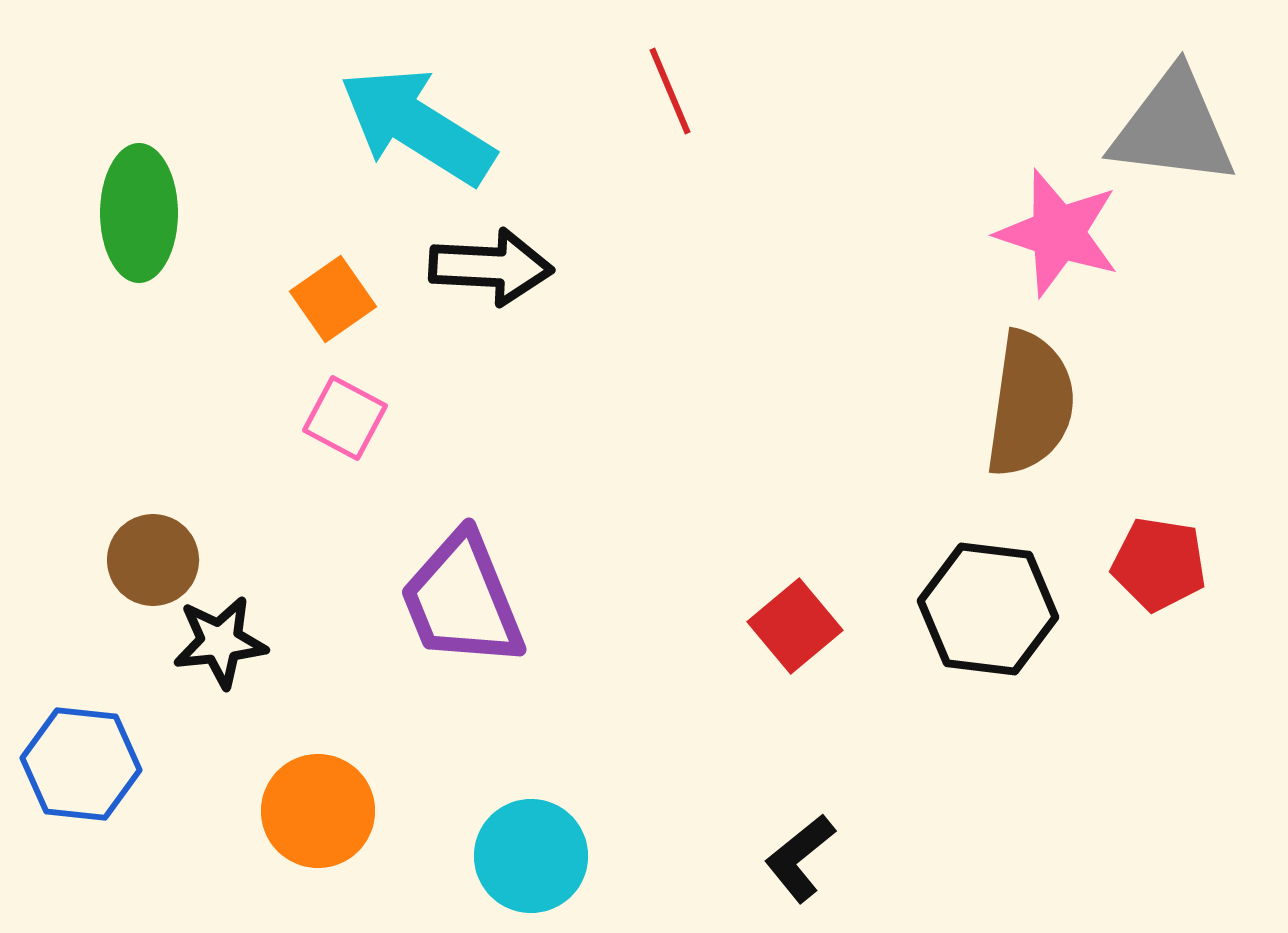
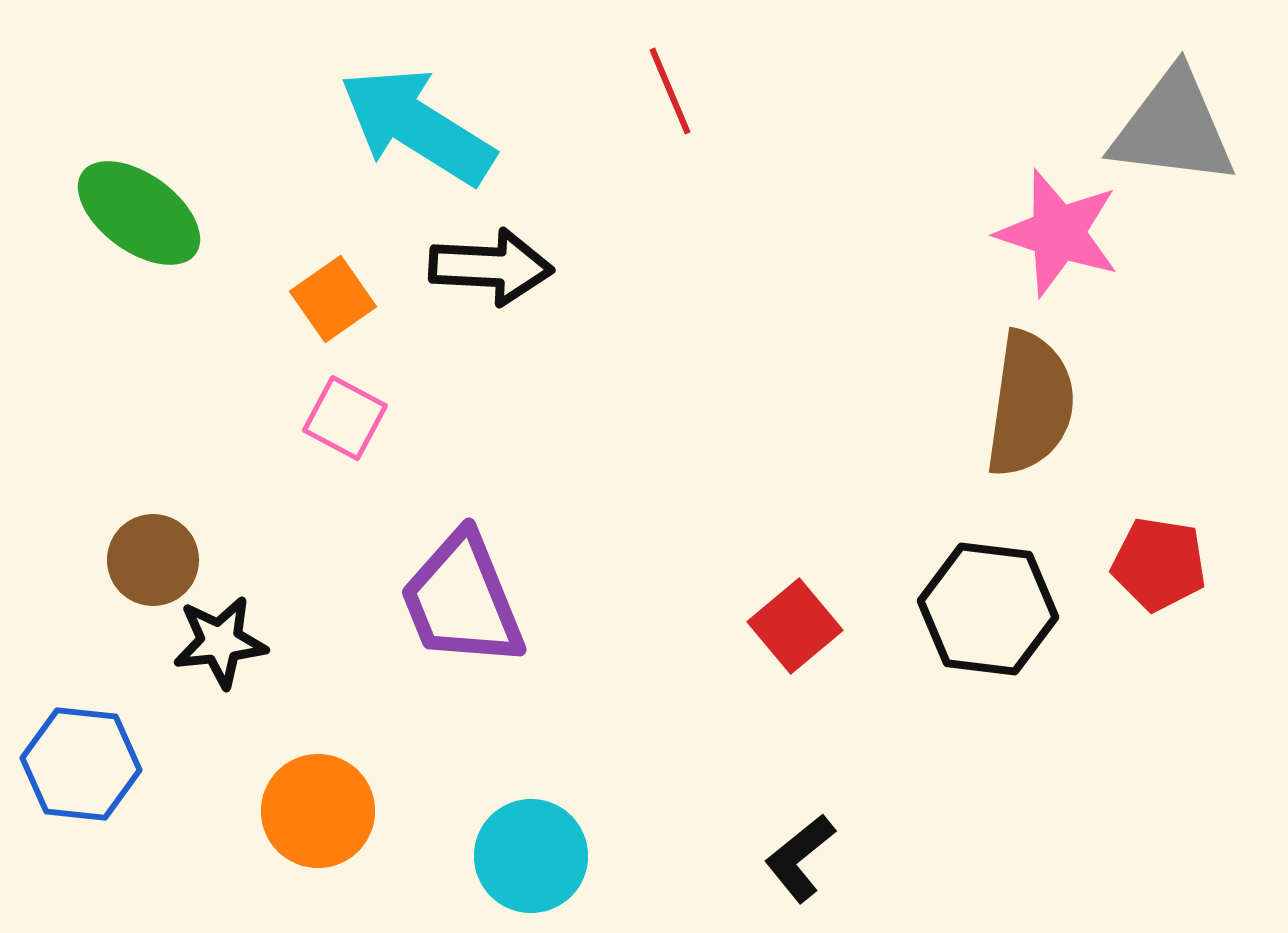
green ellipse: rotated 54 degrees counterclockwise
